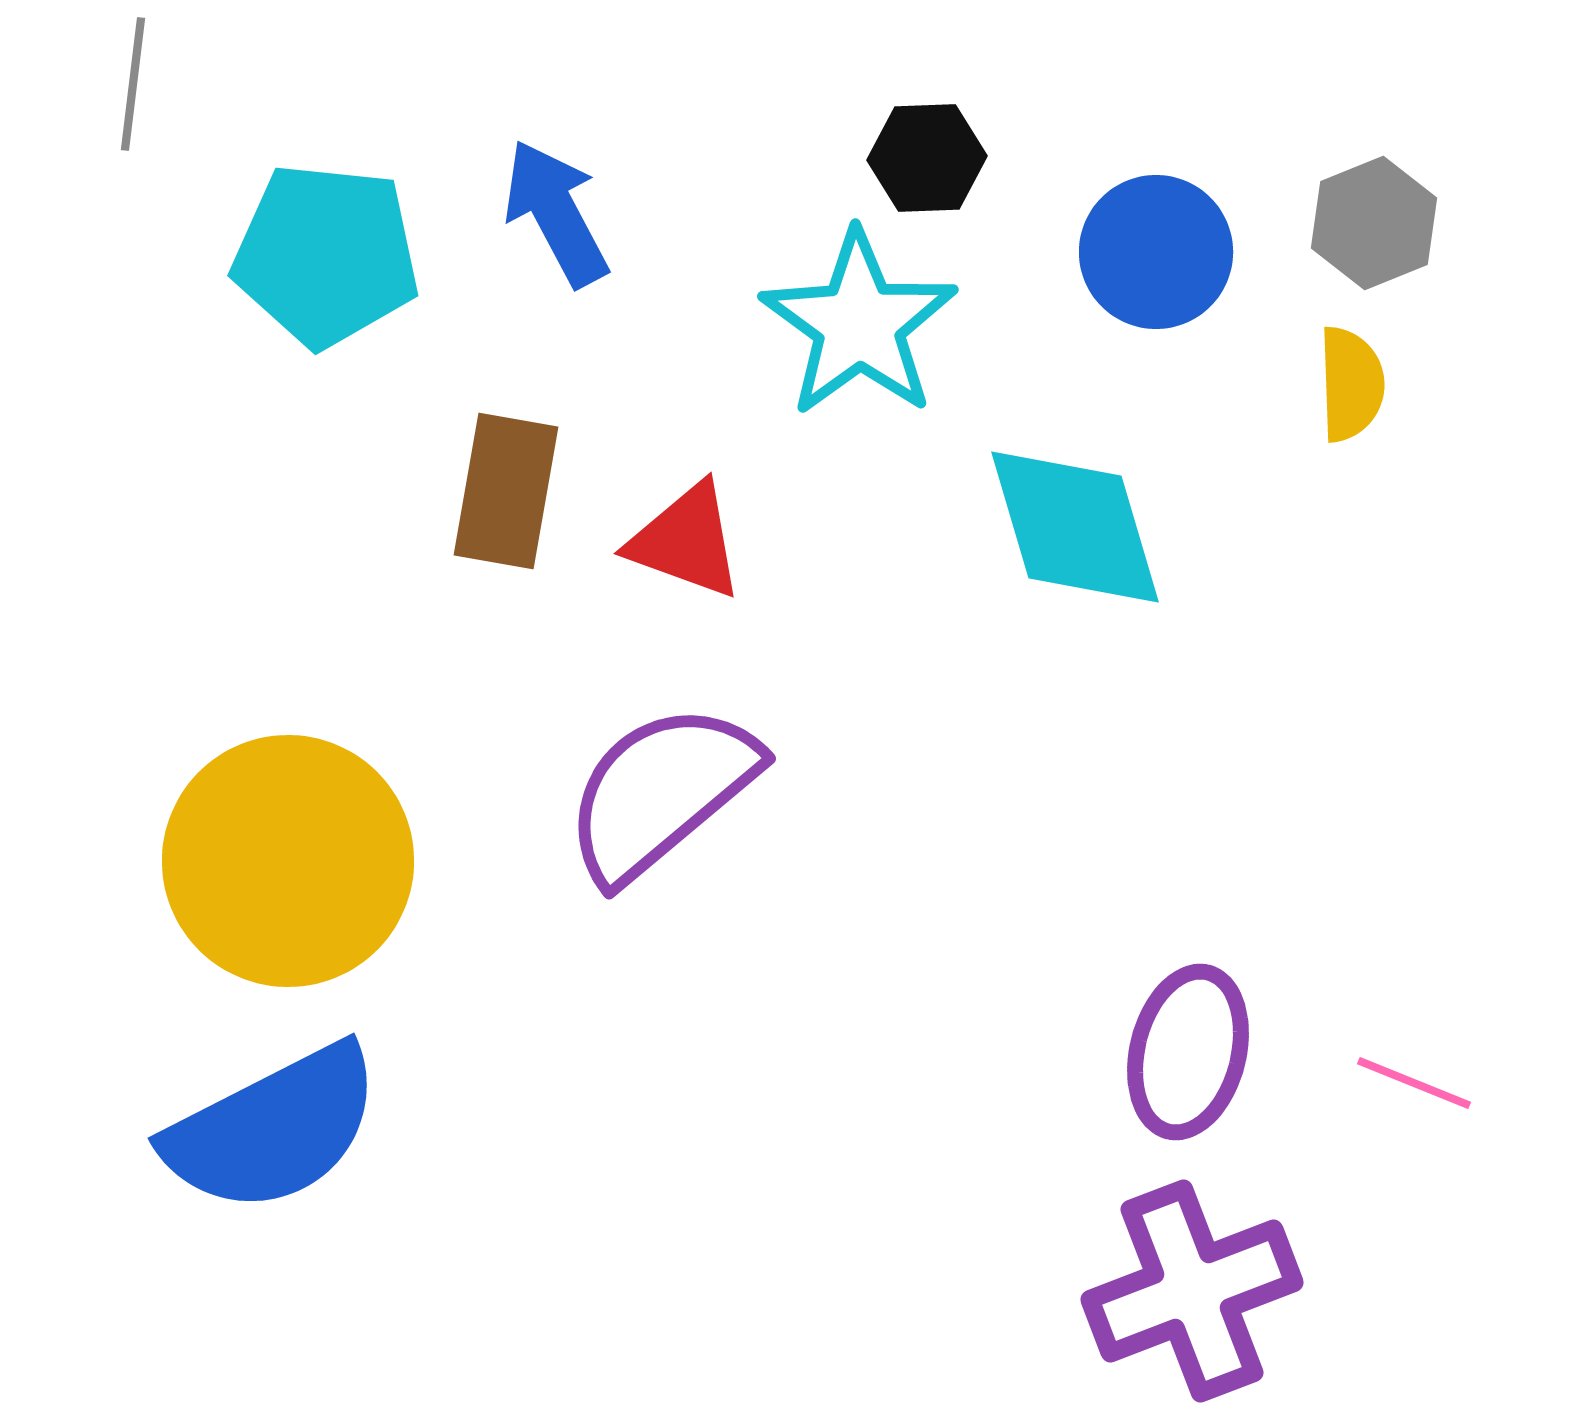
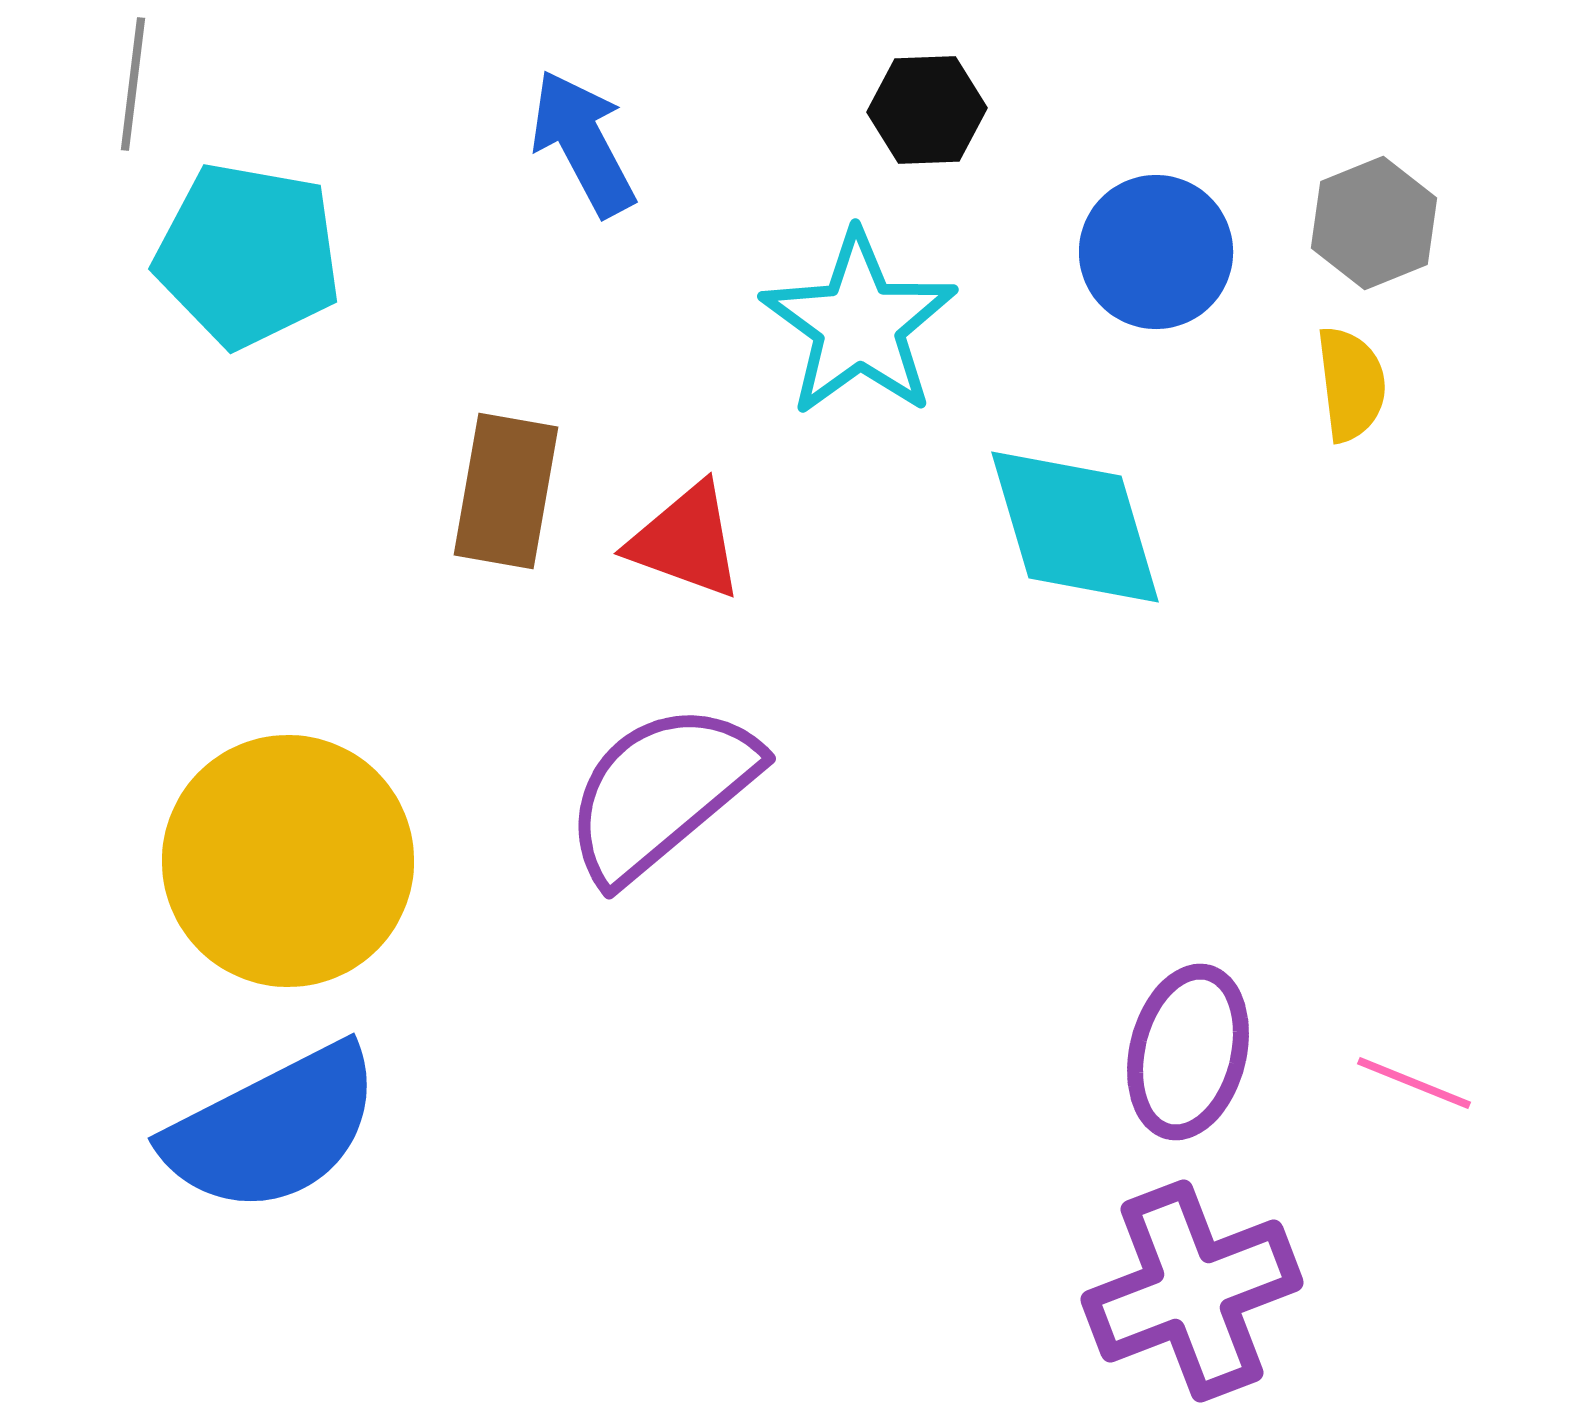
black hexagon: moved 48 px up
blue arrow: moved 27 px right, 70 px up
cyan pentagon: moved 78 px left; rotated 4 degrees clockwise
yellow semicircle: rotated 5 degrees counterclockwise
